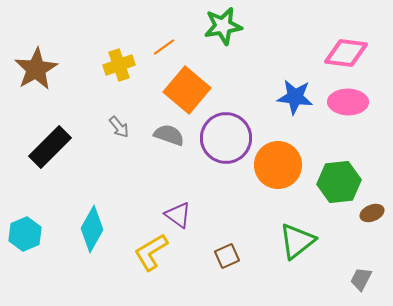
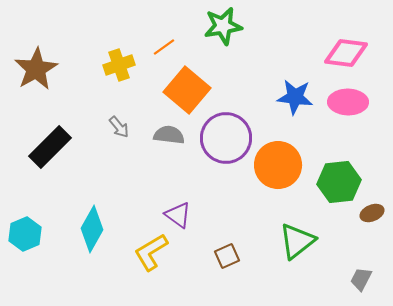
gray semicircle: rotated 12 degrees counterclockwise
